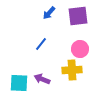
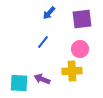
purple square: moved 4 px right, 3 px down
blue line: moved 2 px right, 2 px up
yellow cross: moved 1 px down
